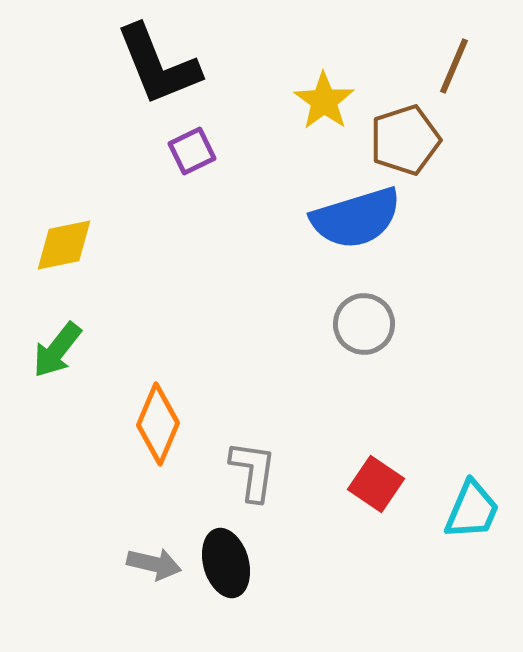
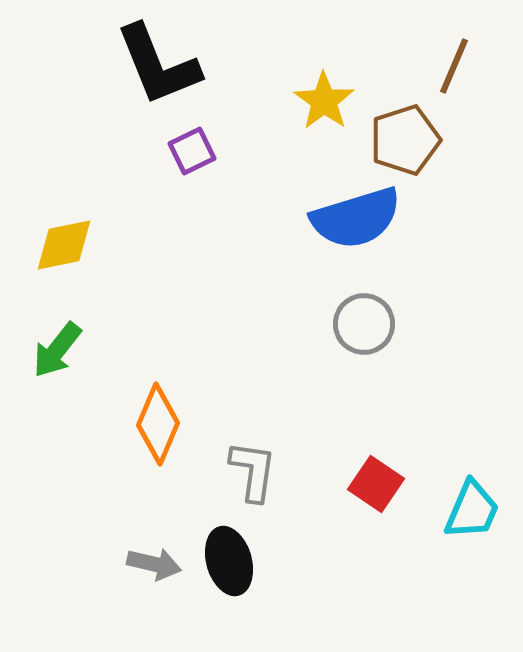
black ellipse: moved 3 px right, 2 px up
